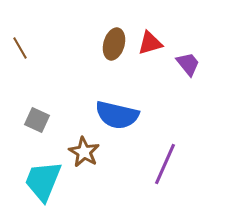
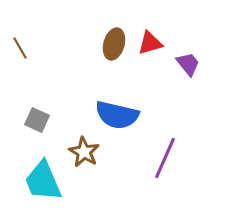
purple line: moved 6 px up
cyan trapezoid: rotated 45 degrees counterclockwise
